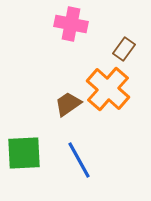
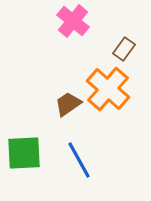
pink cross: moved 2 px right, 3 px up; rotated 28 degrees clockwise
